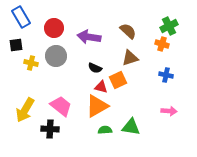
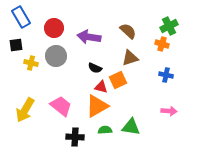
black cross: moved 25 px right, 8 px down
